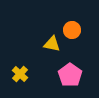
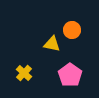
yellow cross: moved 4 px right, 1 px up
